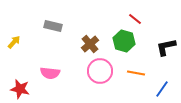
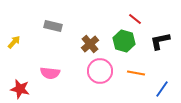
black L-shape: moved 6 px left, 6 px up
